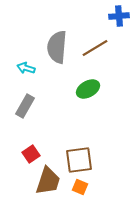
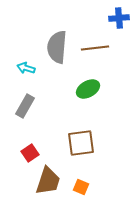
blue cross: moved 2 px down
brown line: rotated 24 degrees clockwise
red square: moved 1 px left, 1 px up
brown square: moved 2 px right, 17 px up
orange square: moved 1 px right
